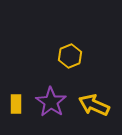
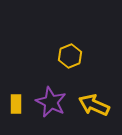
purple star: rotated 8 degrees counterclockwise
